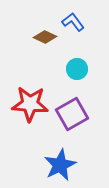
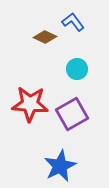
blue star: moved 1 px down
